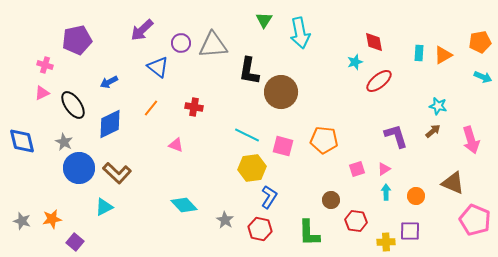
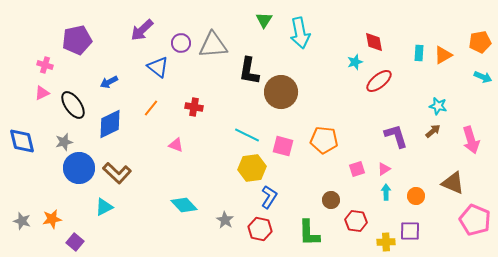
gray star at (64, 142): rotated 30 degrees clockwise
